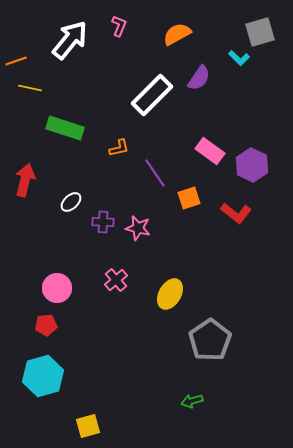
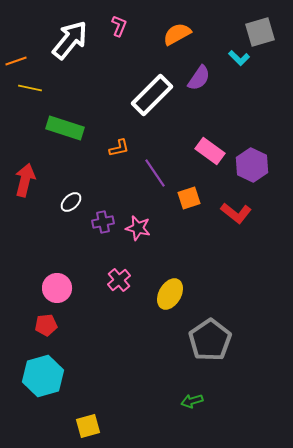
purple cross: rotated 15 degrees counterclockwise
pink cross: moved 3 px right
